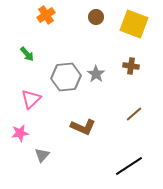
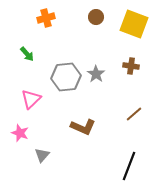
orange cross: moved 3 px down; rotated 18 degrees clockwise
pink star: rotated 30 degrees clockwise
black line: rotated 36 degrees counterclockwise
